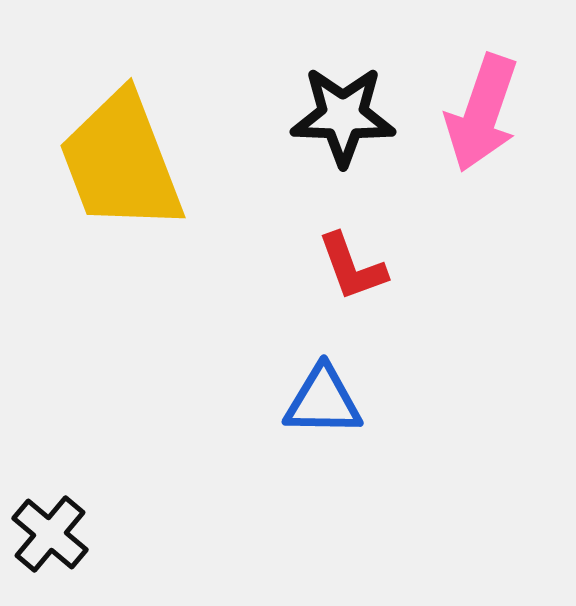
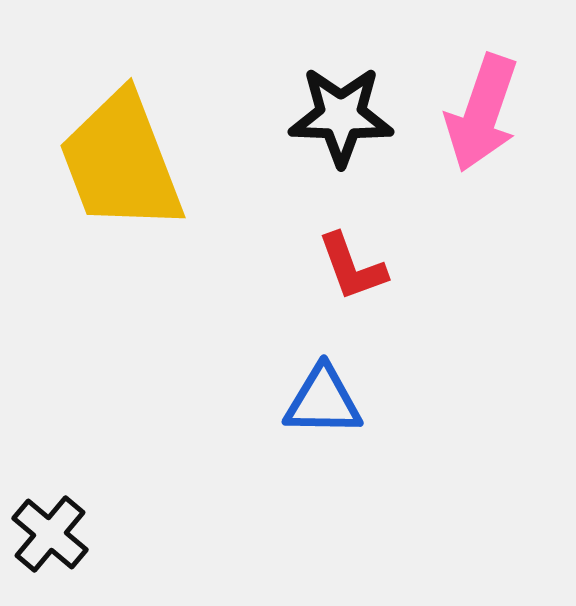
black star: moved 2 px left
